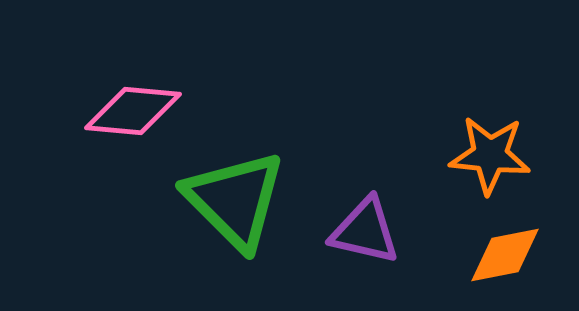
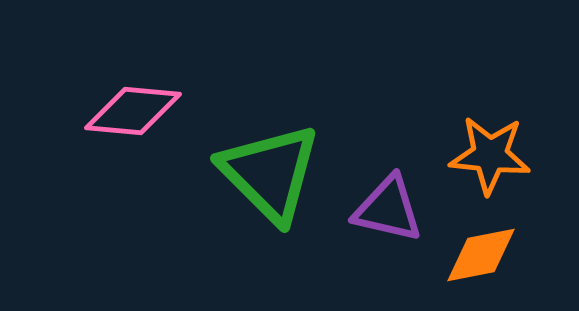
green triangle: moved 35 px right, 27 px up
purple triangle: moved 23 px right, 22 px up
orange diamond: moved 24 px left
